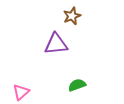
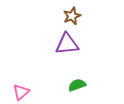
purple triangle: moved 11 px right
